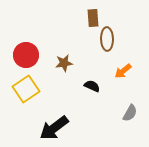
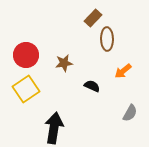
brown rectangle: rotated 48 degrees clockwise
black arrow: rotated 136 degrees clockwise
